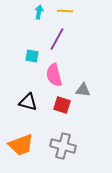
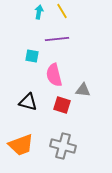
yellow line: moved 3 px left; rotated 56 degrees clockwise
purple line: rotated 55 degrees clockwise
